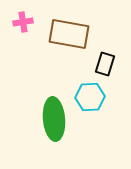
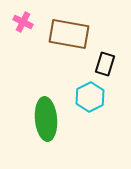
pink cross: rotated 36 degrees clockwise
cyan hexagon: rotated 24 degrees counterclockwise
green ellipse: moved 8 px left
